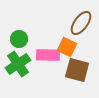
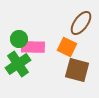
pink rectangle: moved 15 px left, 8 px up
